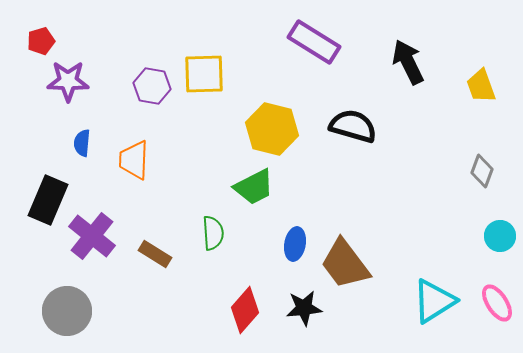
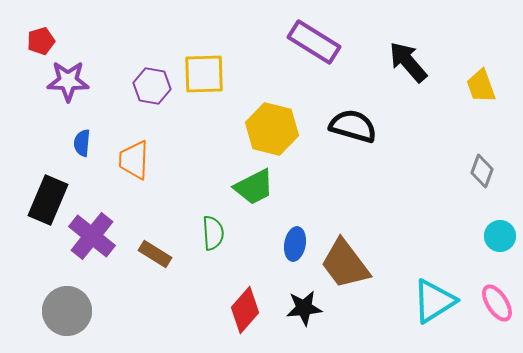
black arrow: rotated 15 degrees counterclockwise
